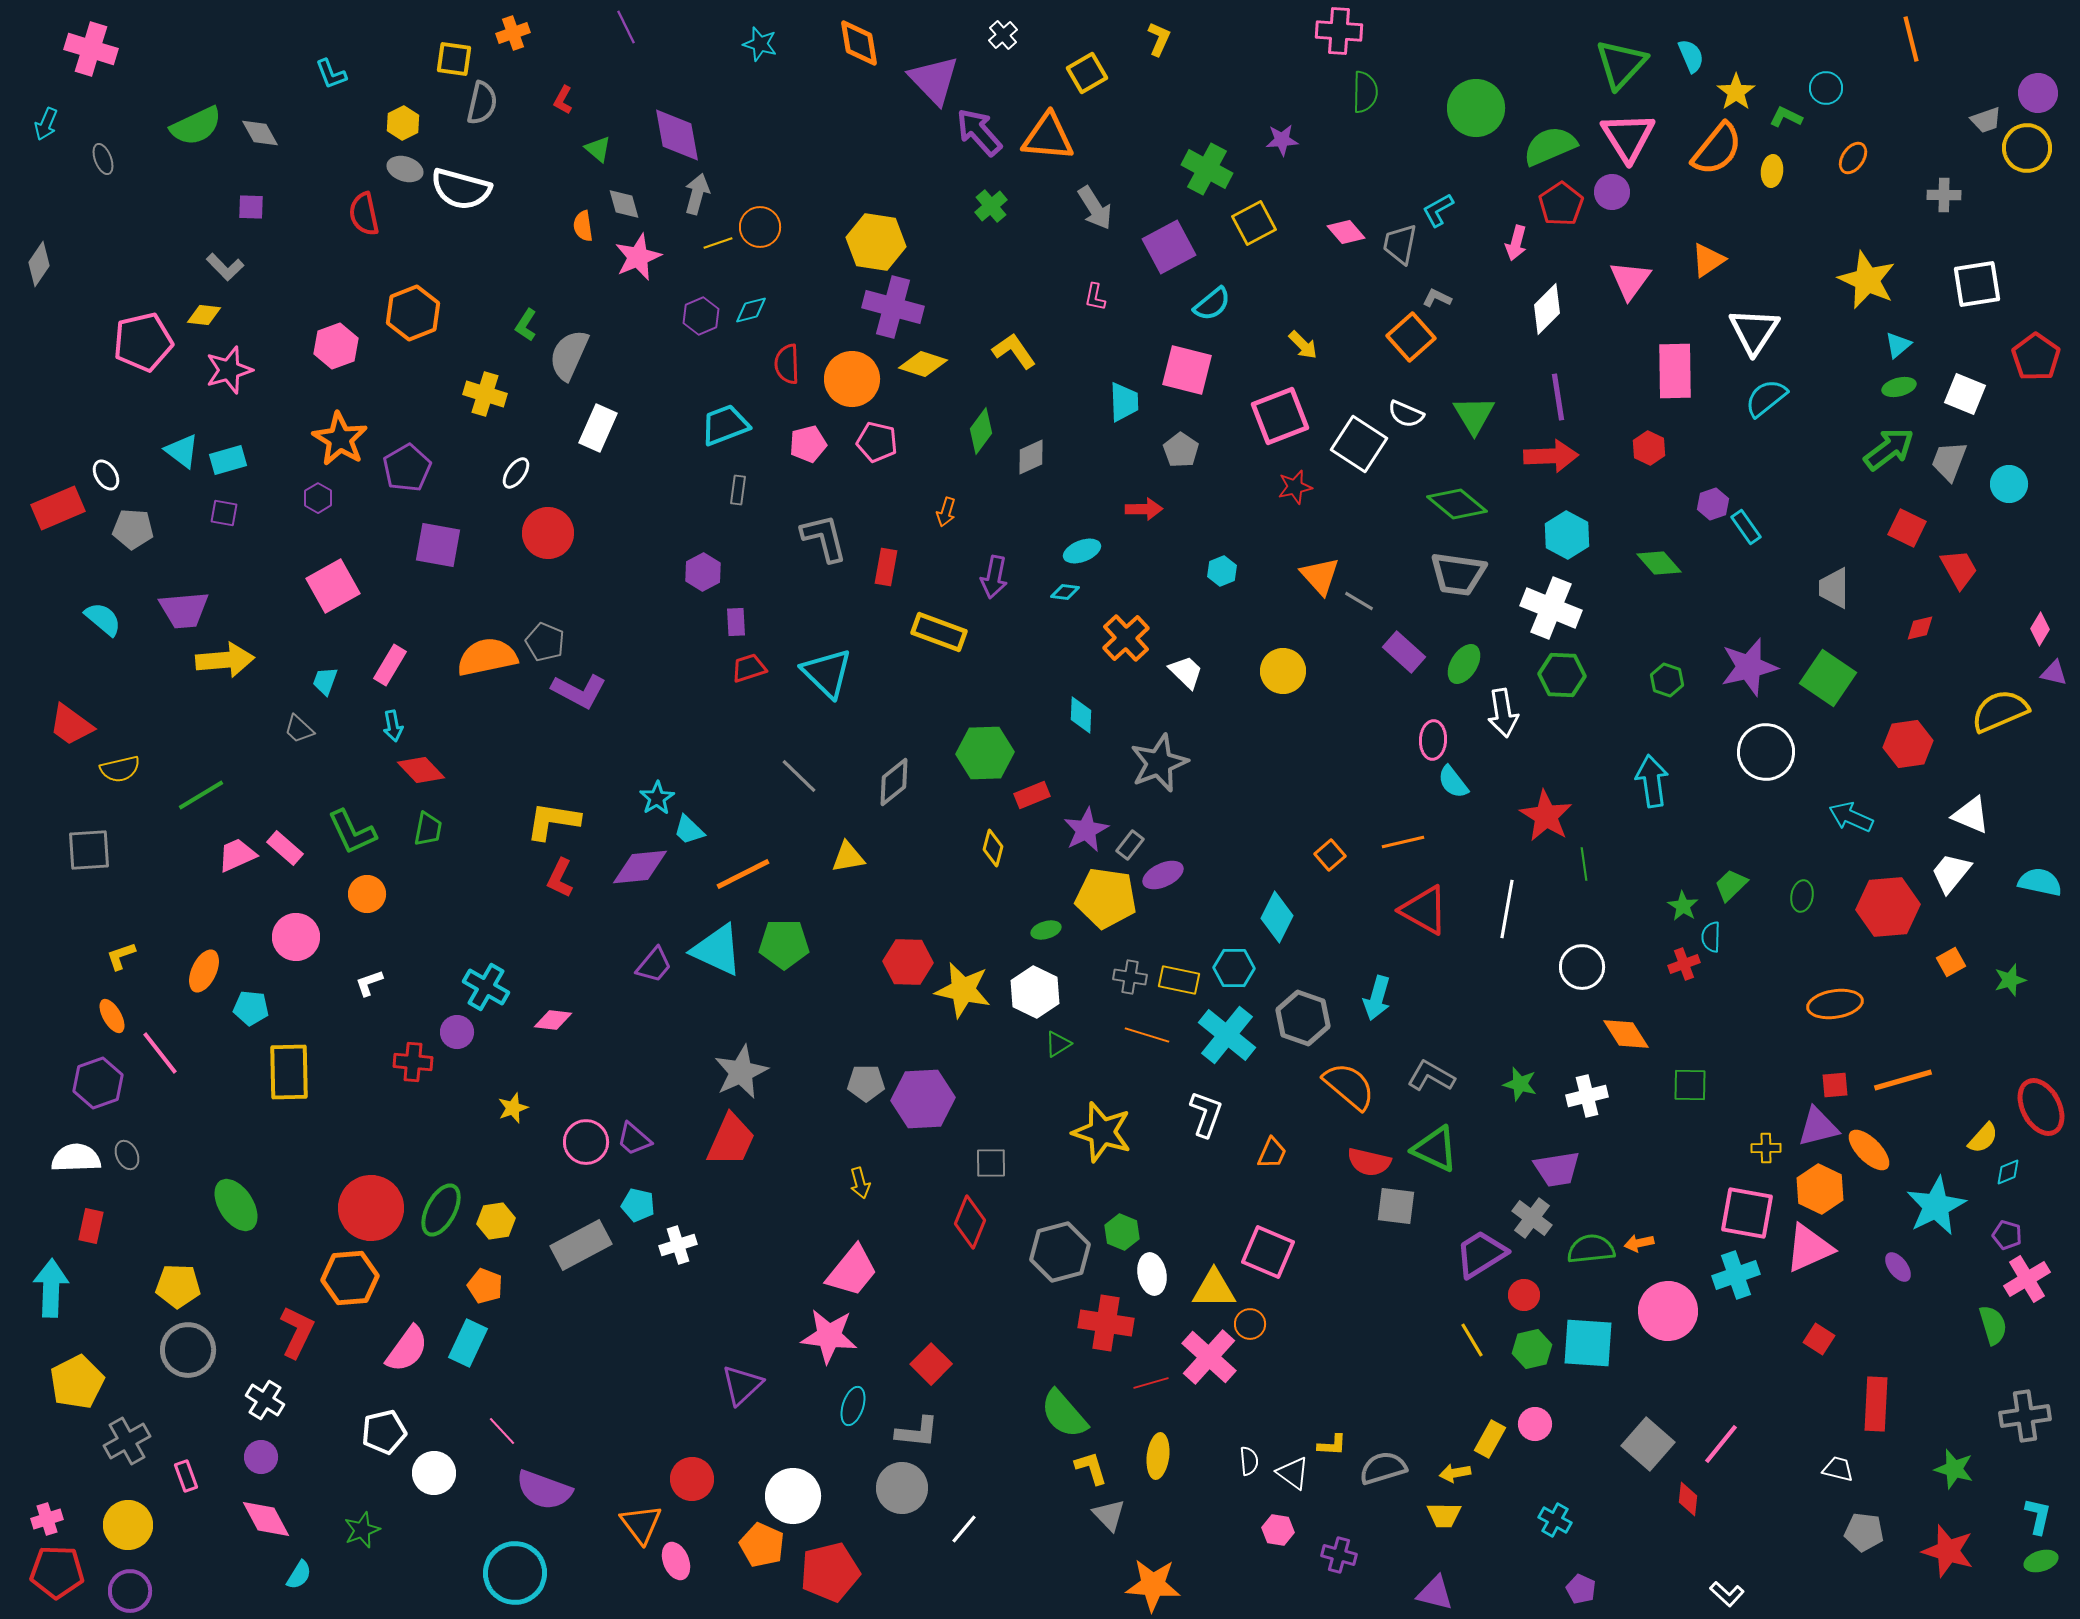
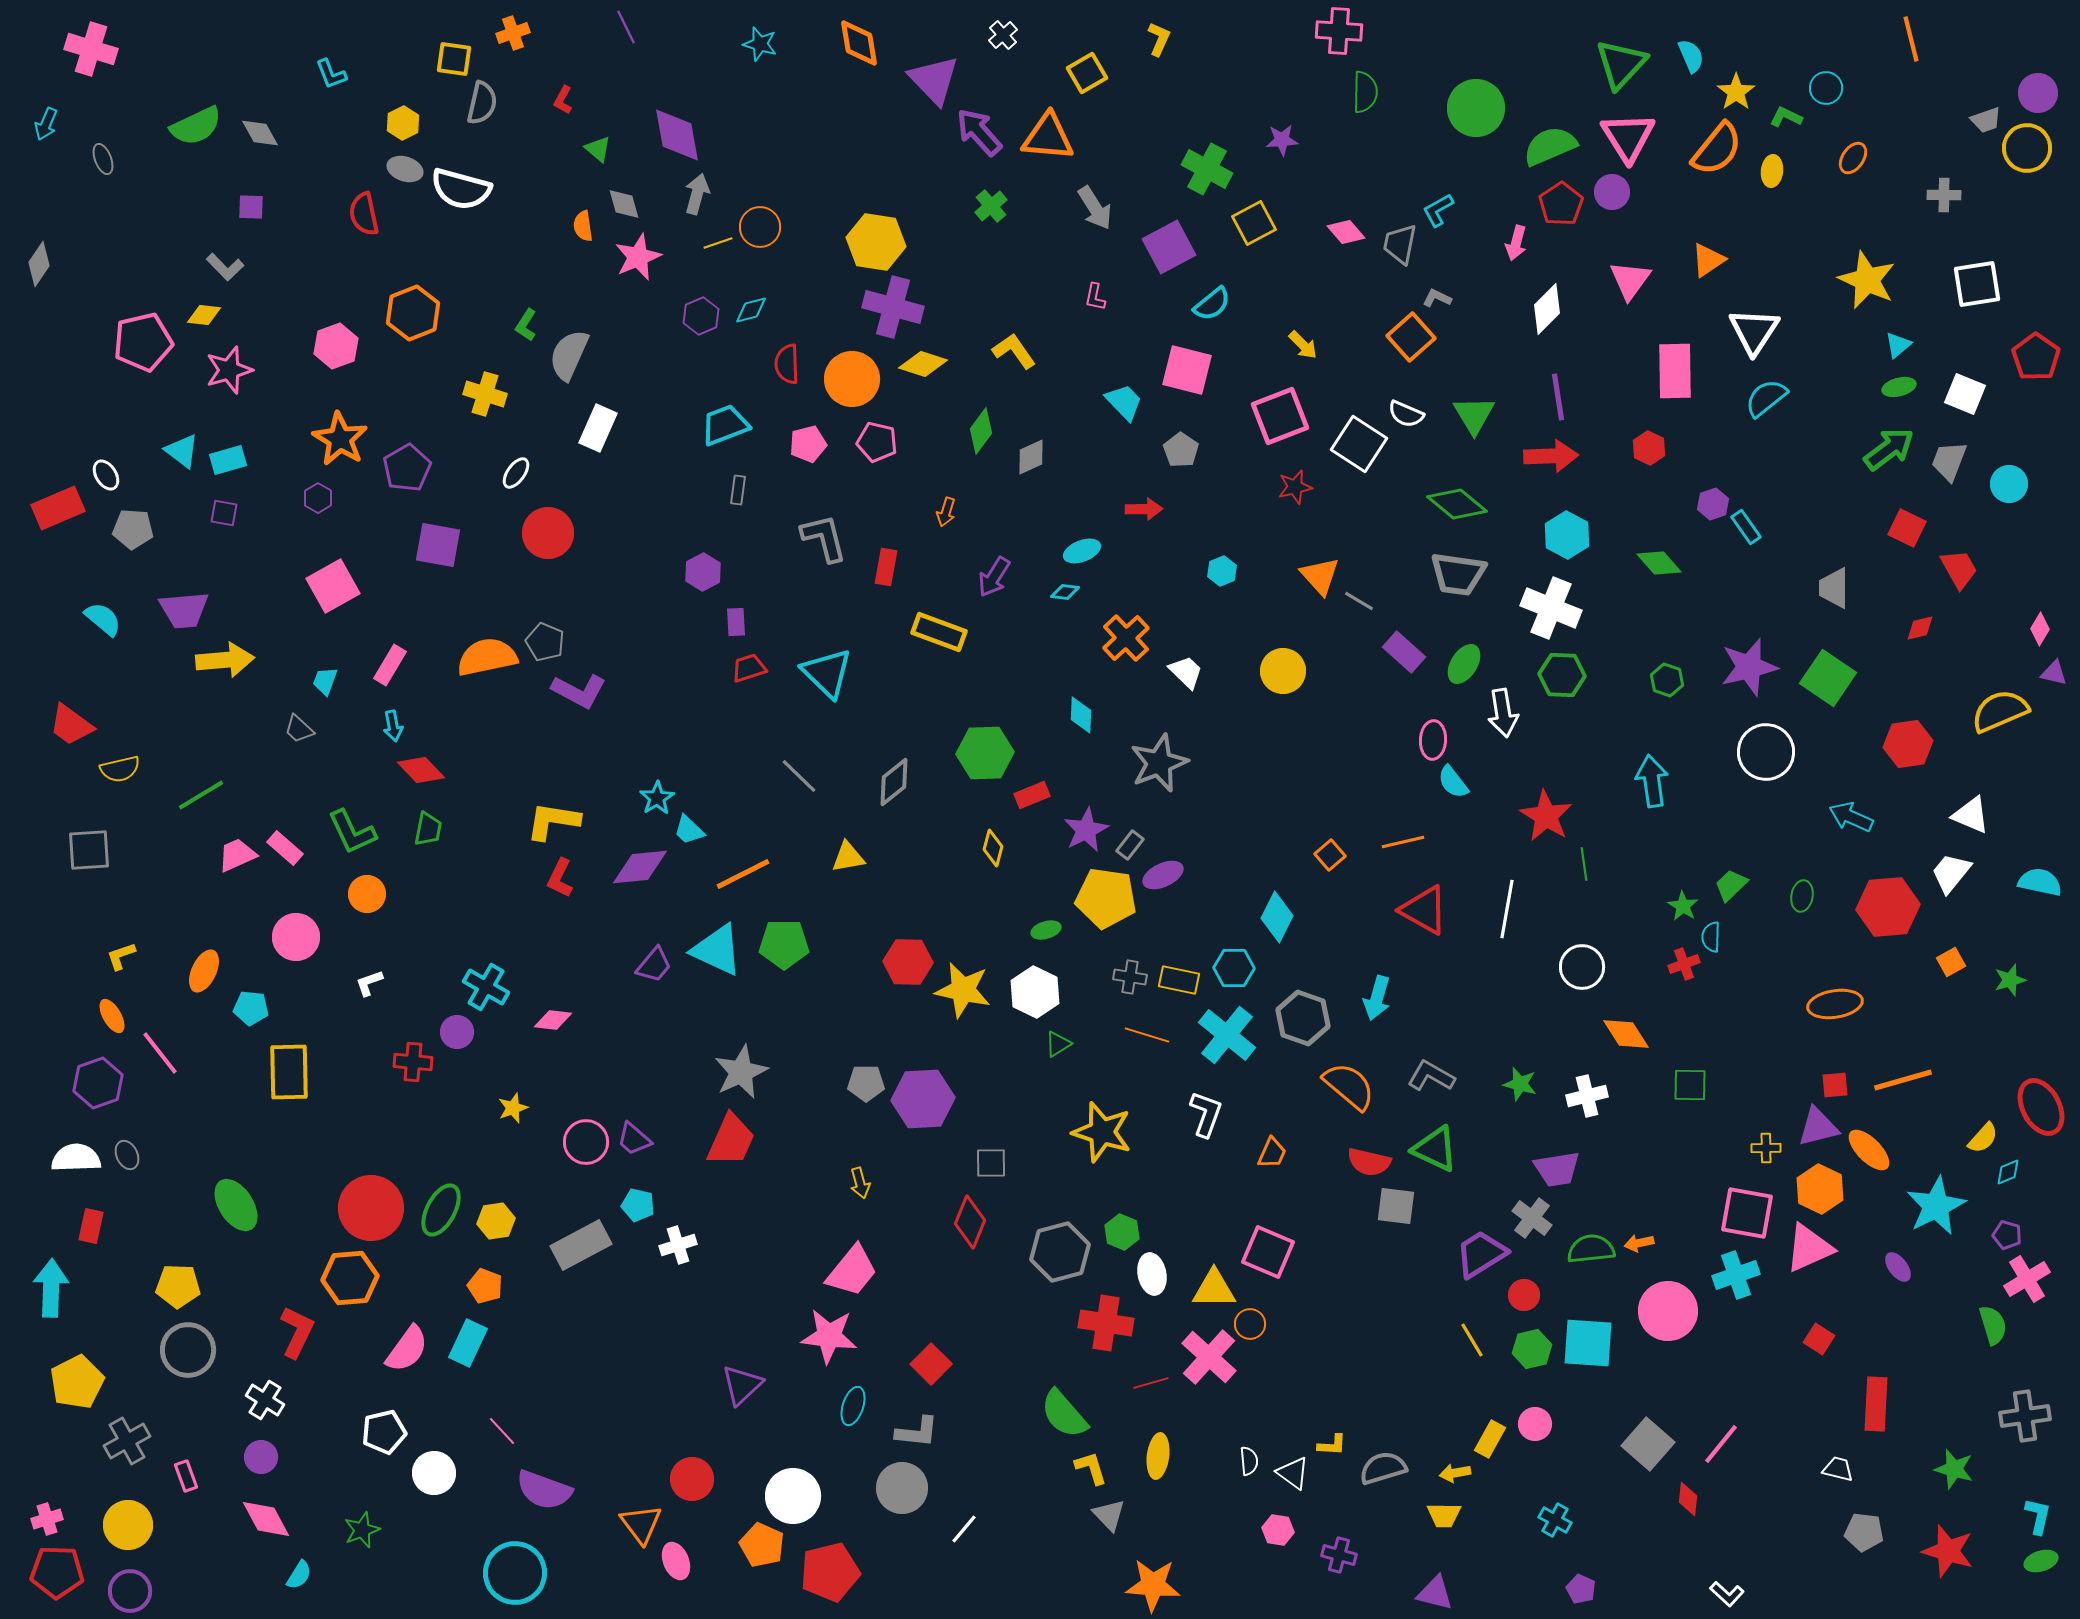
cyan trapezoid at (1124, 402): rotated 42 degrees counterclockwise
purple arrow at (994, 577): rotated 21 degrees clockwise
